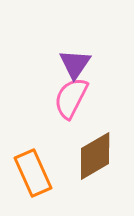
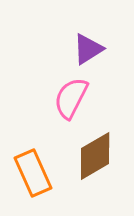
purple triangle: moved 13 px right, 15 px up; rotated 24 degrees clockwise
